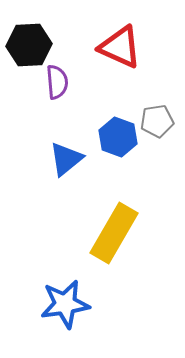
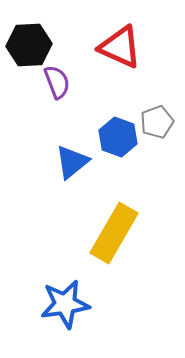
purple semicircle: rotated 16 degrees counterclockwise
gray pentagon: moved 1 px down; rotated 12 degrees counterclockwise
blue triangle: moved 6 px right, 3 px down
